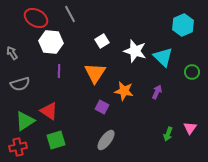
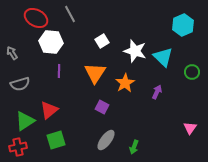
orange star: moved 1 px right, 8 px up; rotated 30 degrees clockwise
red triangle: moved 1 px up; rotated 48 degrees clockwise
green arrow: moved 34 px left, 13 px down
